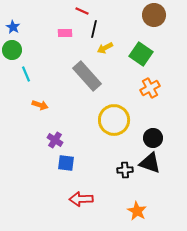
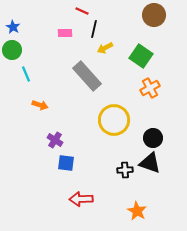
green square: moved 2 px down
